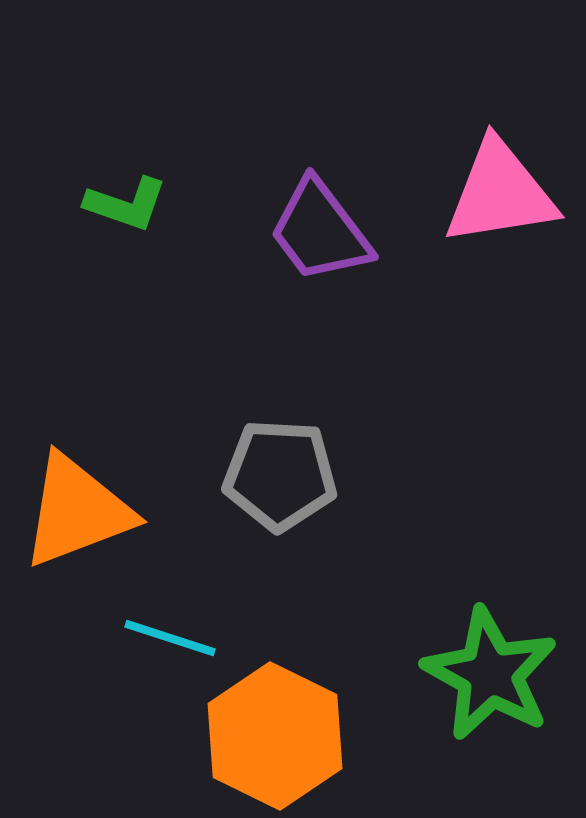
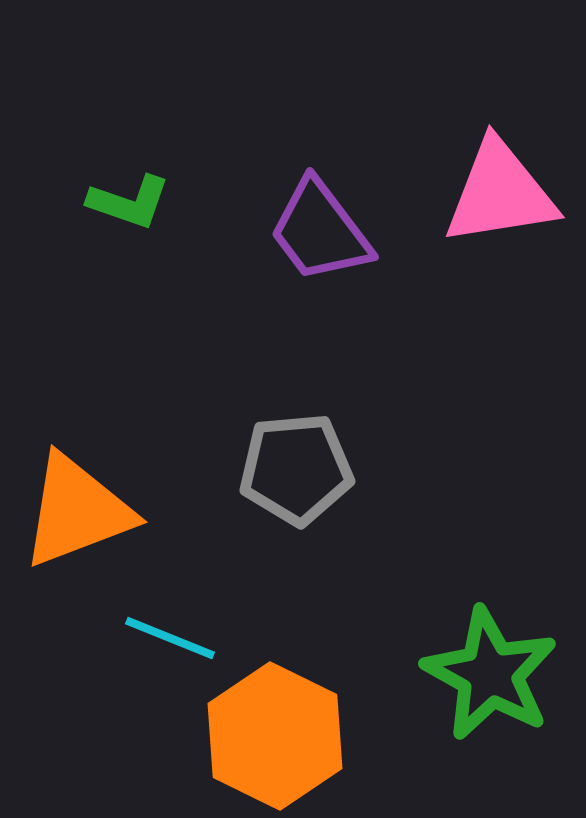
green L-shape: moved 3 px right, 2 px up
gray pentagon: moved 16 px right, 6 px up; rotated 8 degrees counterclockwise
cyan line: rotated 4 degrees clockwise
